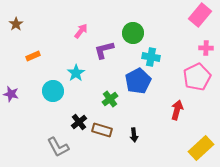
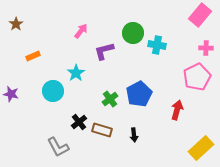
purple L-shape: moved 1 px down
cyan cross: moved 6 px right, 12 px up
blue pentagon: moved 1 px right, 13 px down
